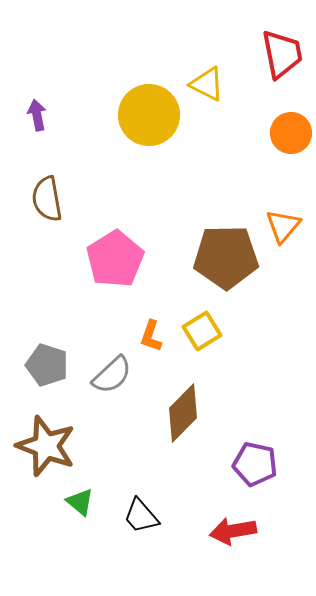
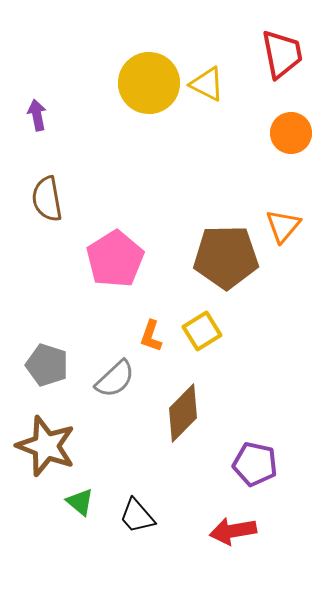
yellow circle: moved 32 px up
gray semicircle: moved 3 px right, 4 px down
black trapezoid: moved 4 px left
